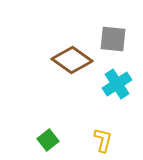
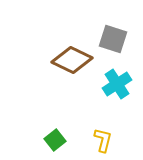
gray square: rotated 12 degrees clockwise
brown diamond: rotated 9 degrees counterclockwise
green square: moved 7 px right
